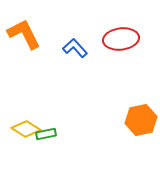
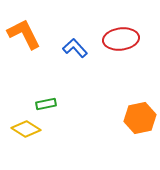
orange hexagon: moved 1 px left, 2 px up
green rectangle: moved 30 px up
